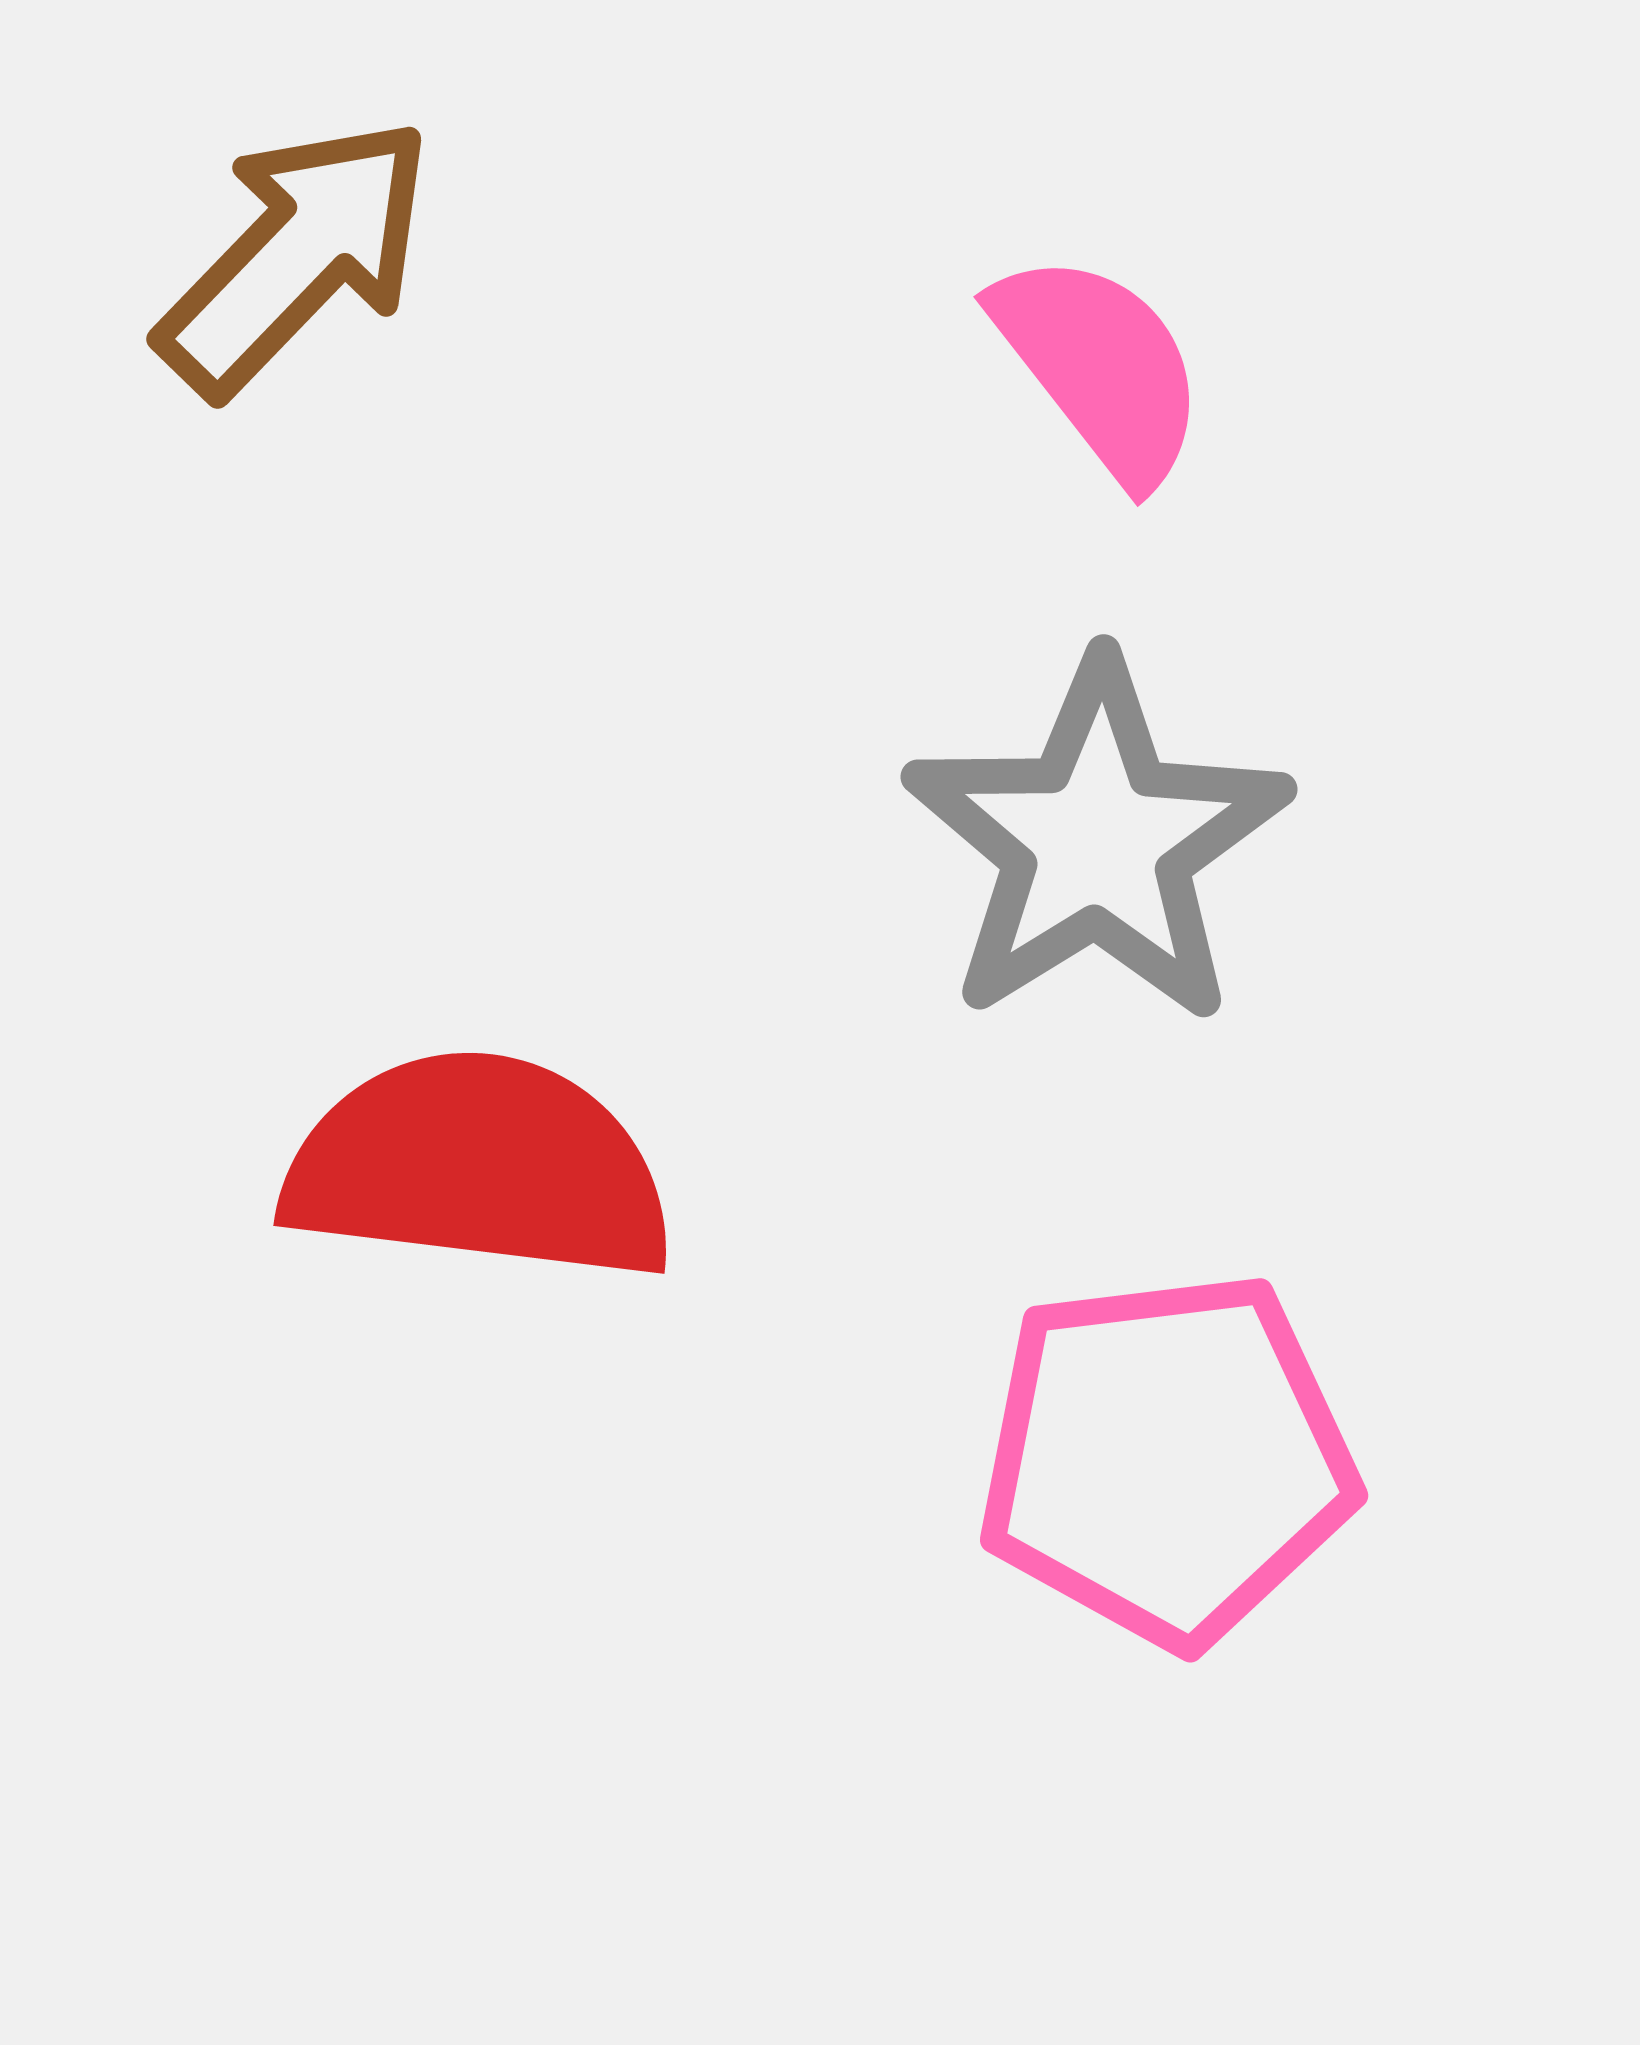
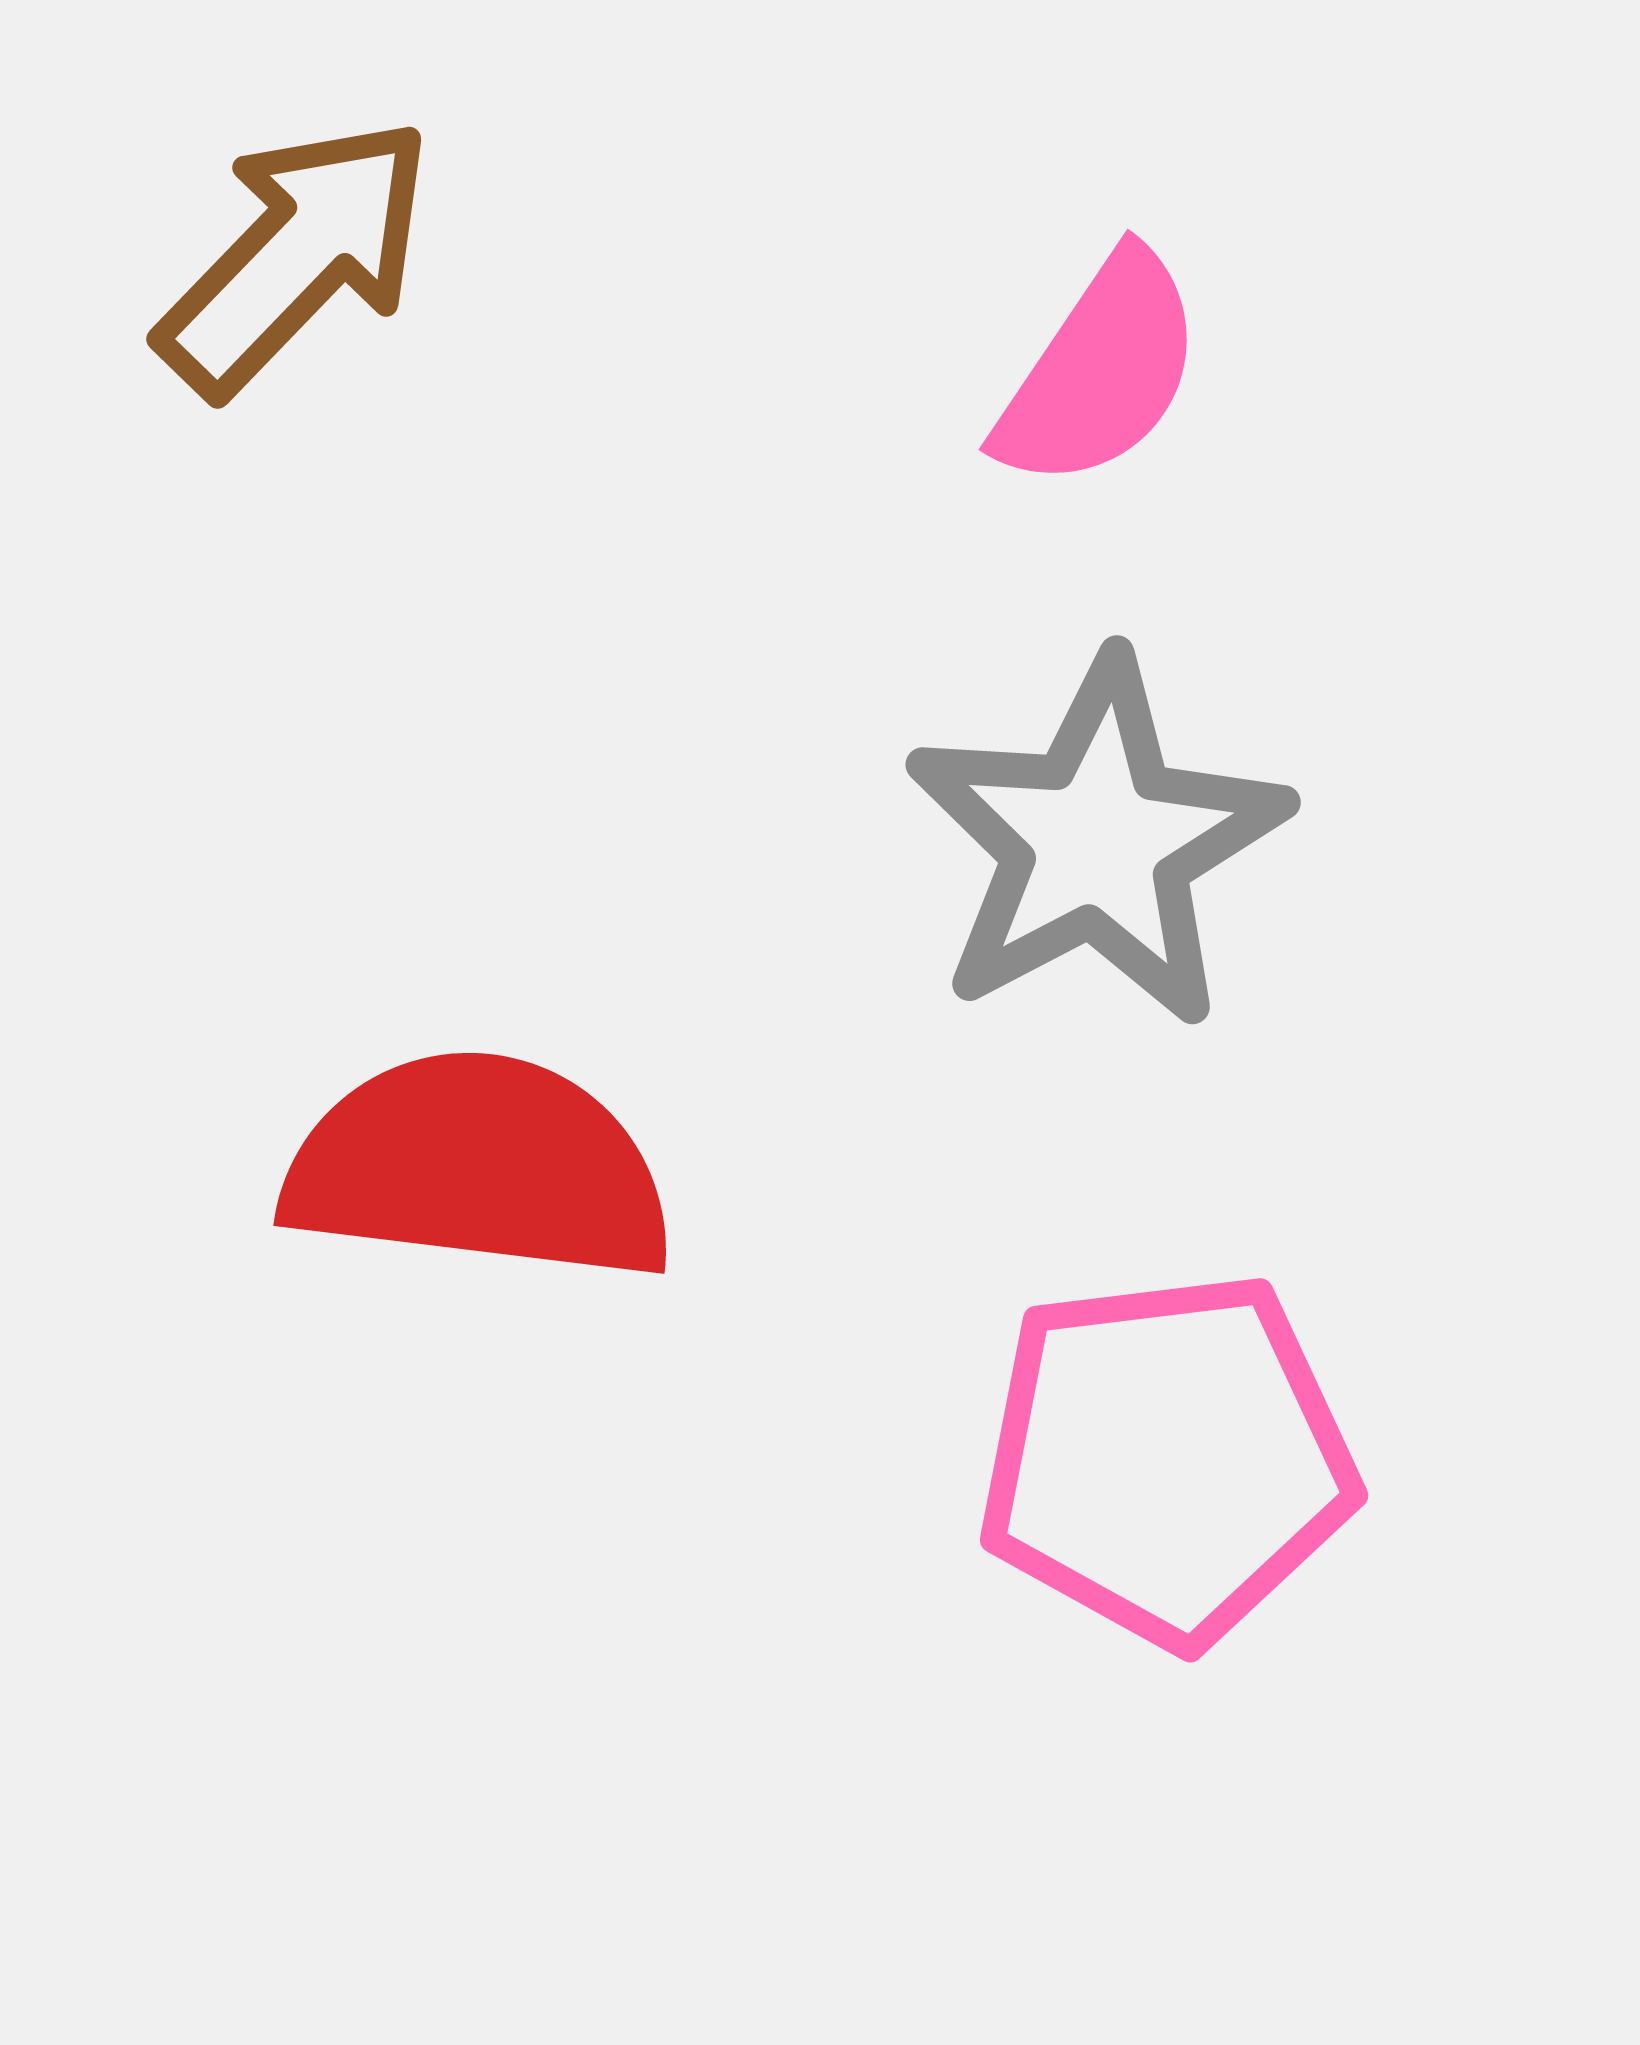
pink semicircle: moved 4 px down; rotated 72 degrees clockwise
gray star: rotated 4 degrees clockwise
